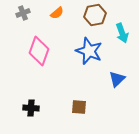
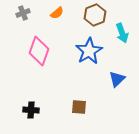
brown hexagon: rotated 10 degrees counterclockwise
blue star: rotated 20 degrees clockwise
black cross: moved 2 px down
